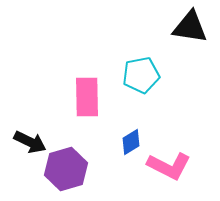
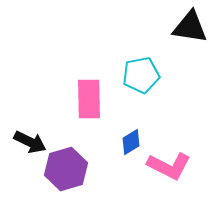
pink rectangle: moved 2 px right, 2 px down
